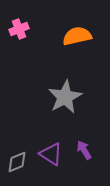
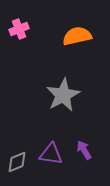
gray star: moved 2 px left, 2 px up
purple triangle: rotated 25 degrees counterclockwise
